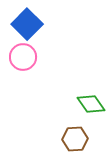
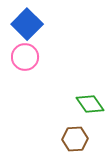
pink circle: moved 2 px right
green diamond: moved 1 px left
